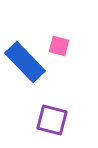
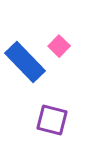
pink square: rotated 30 degrees clockwise
